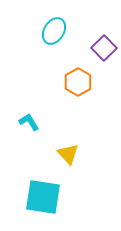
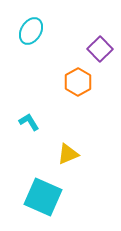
cyan ellipse: moved 23 px left
purple square: moved 4 px left, 1 px down
yellow triangle: rotated 50 degrees clockwise
cyan square: rotated 15 degrees clockwise
